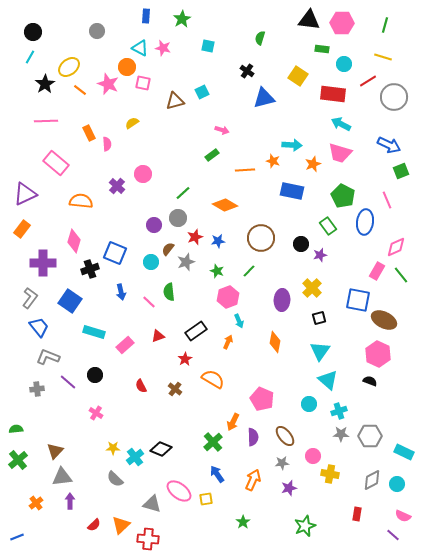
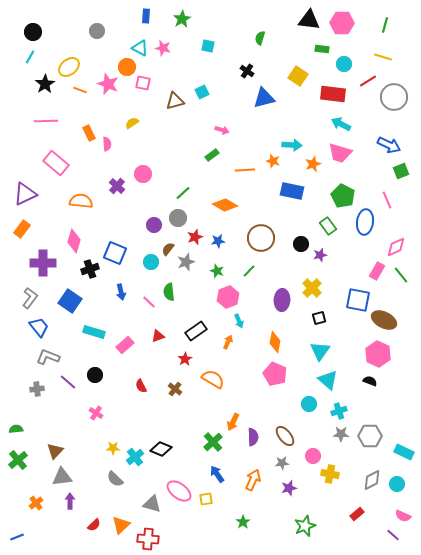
orange line at (80, 90): rotated 16 degrees counterclockwise
pink pentagon at (262, 399): moved 13 px right, 25 px up
red rectangle at (357, 514): rotated 40 degrees clockwise
